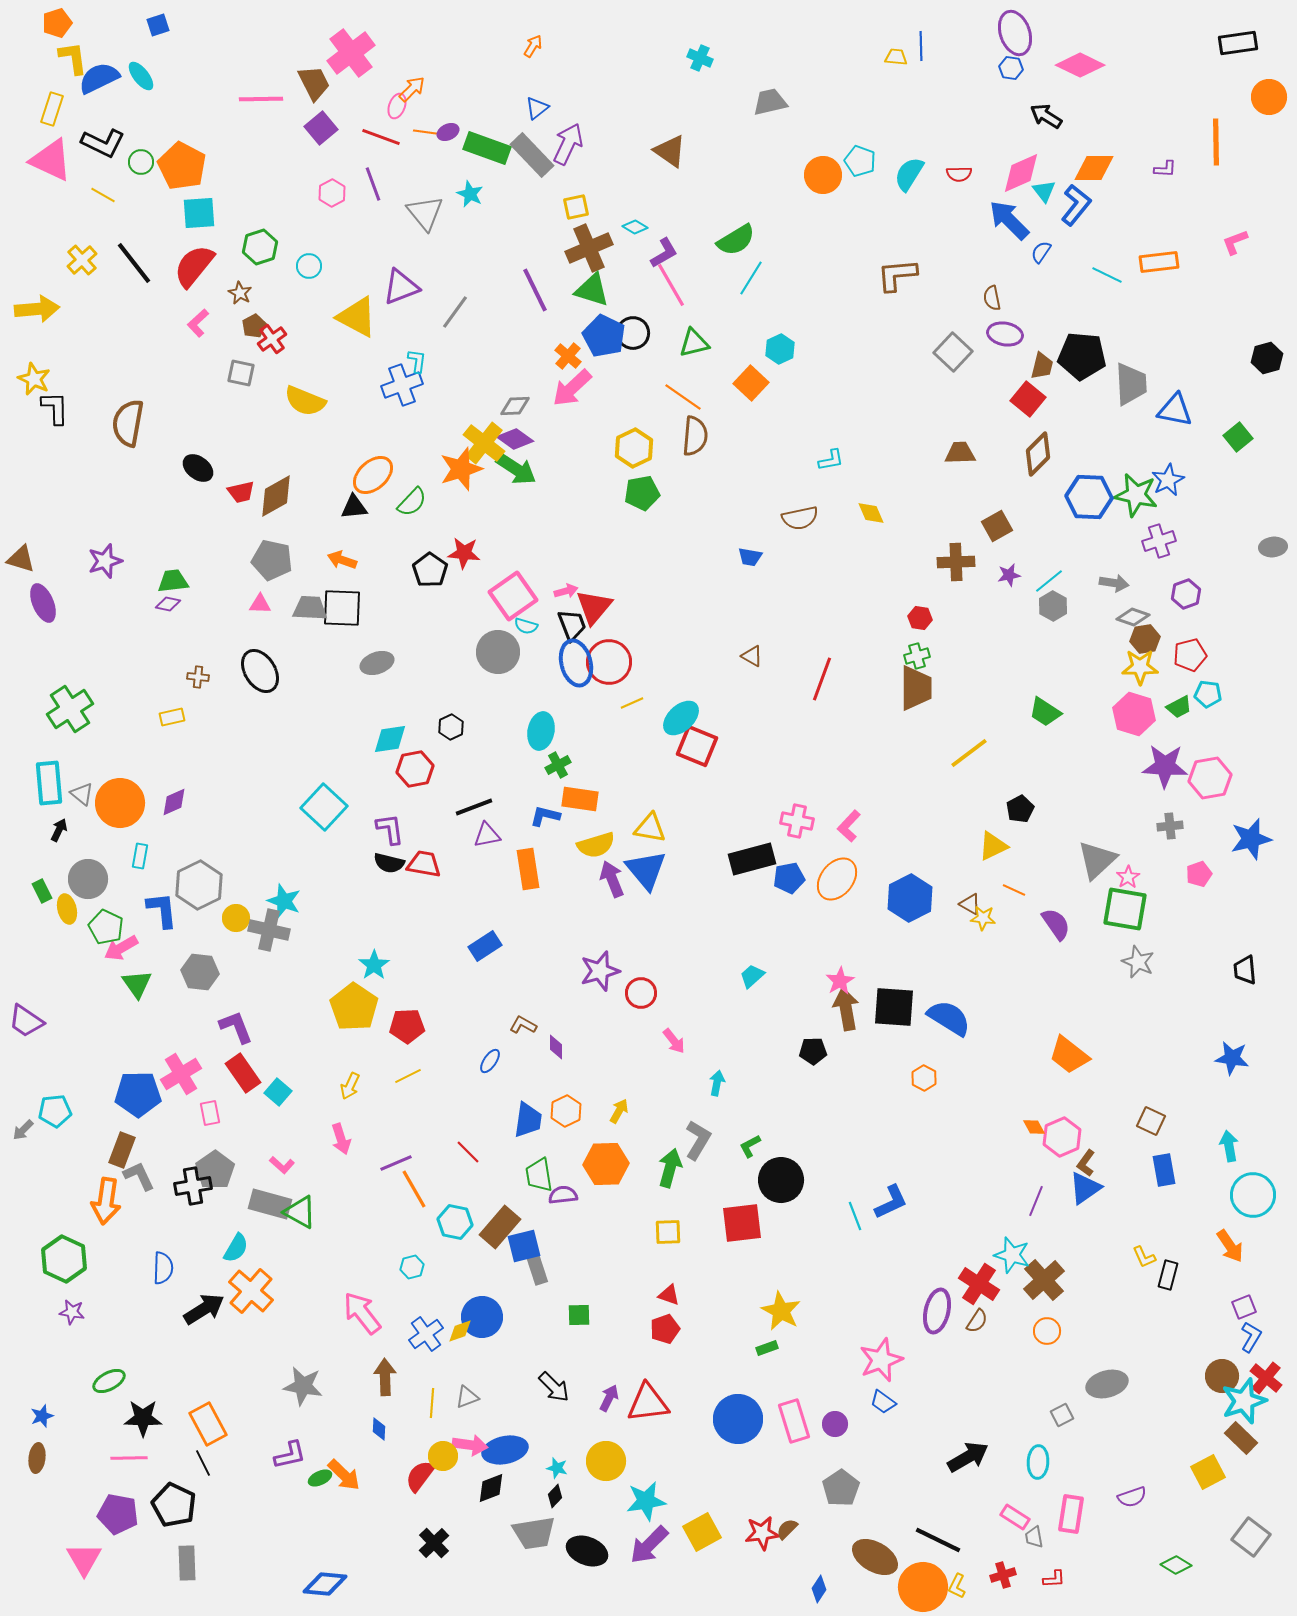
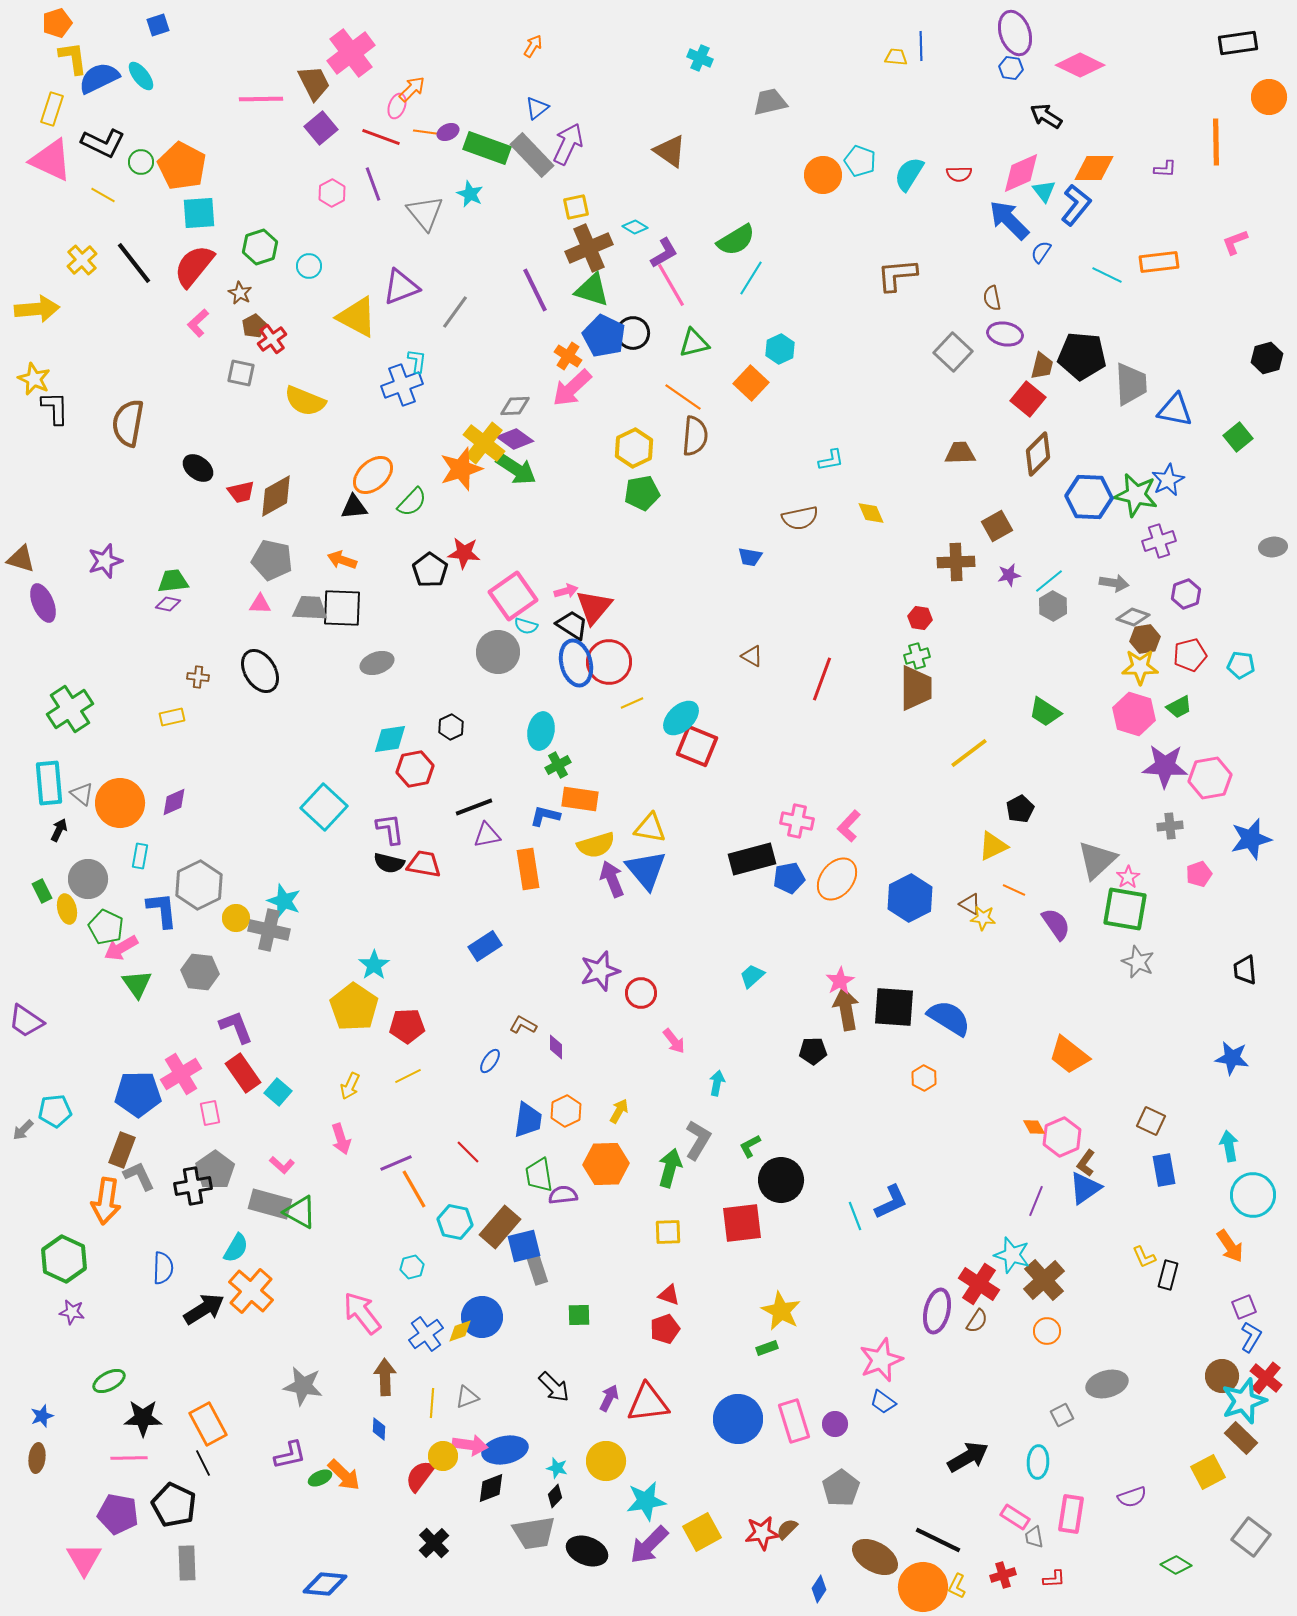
orange cross at (568, 356): rotated 8 degrees counterclockwise
black trapezoid at (572, 625): rotated 36 degrees counterclockwise
cyan pentagon at (1208, 694): moved 33 px right, 29 px up
